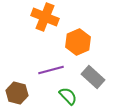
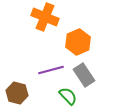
gray rectangle: moved 9 px left, 2 px up; rotated 15 degrees clockwise
